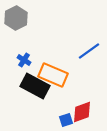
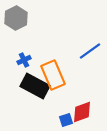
blue line: moved 1 px right
blue cross: rotated 32 degrees clockwise
orange rectangle: rotated 44 degrees clockwise
